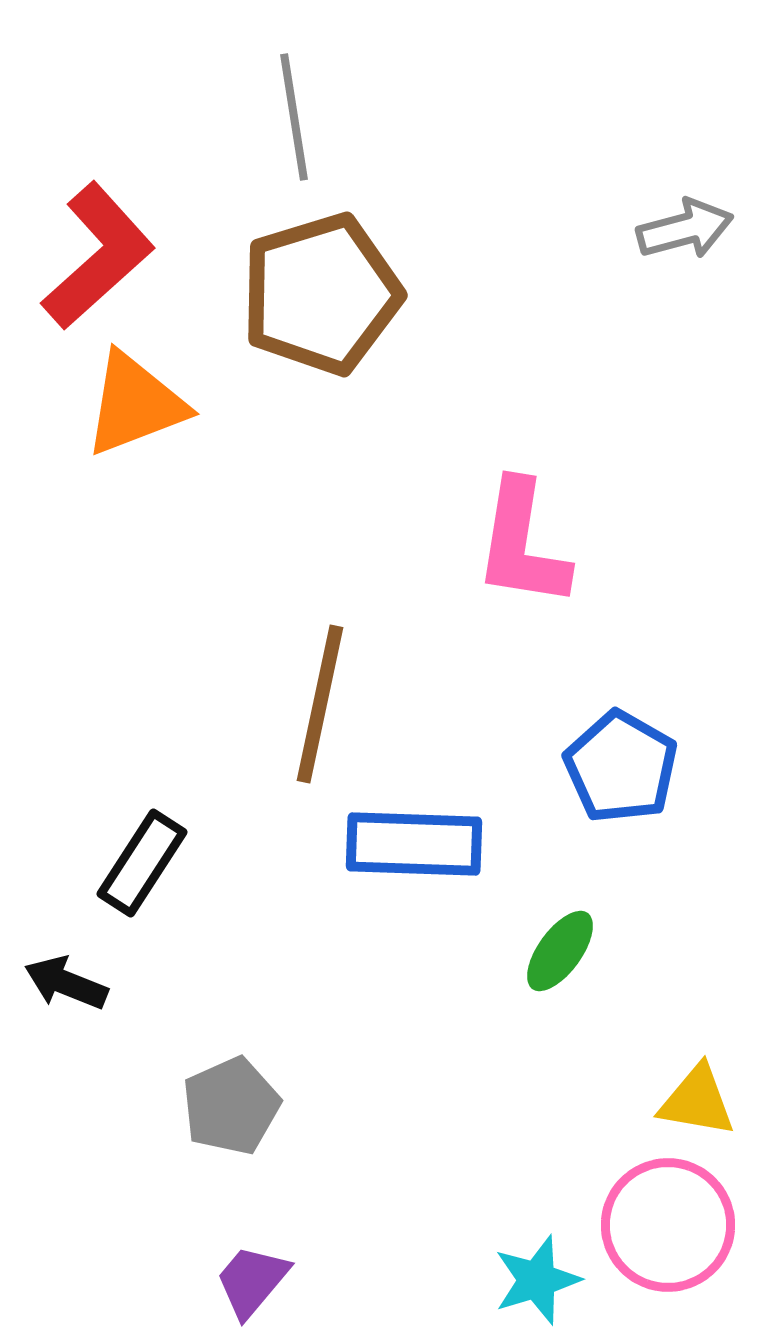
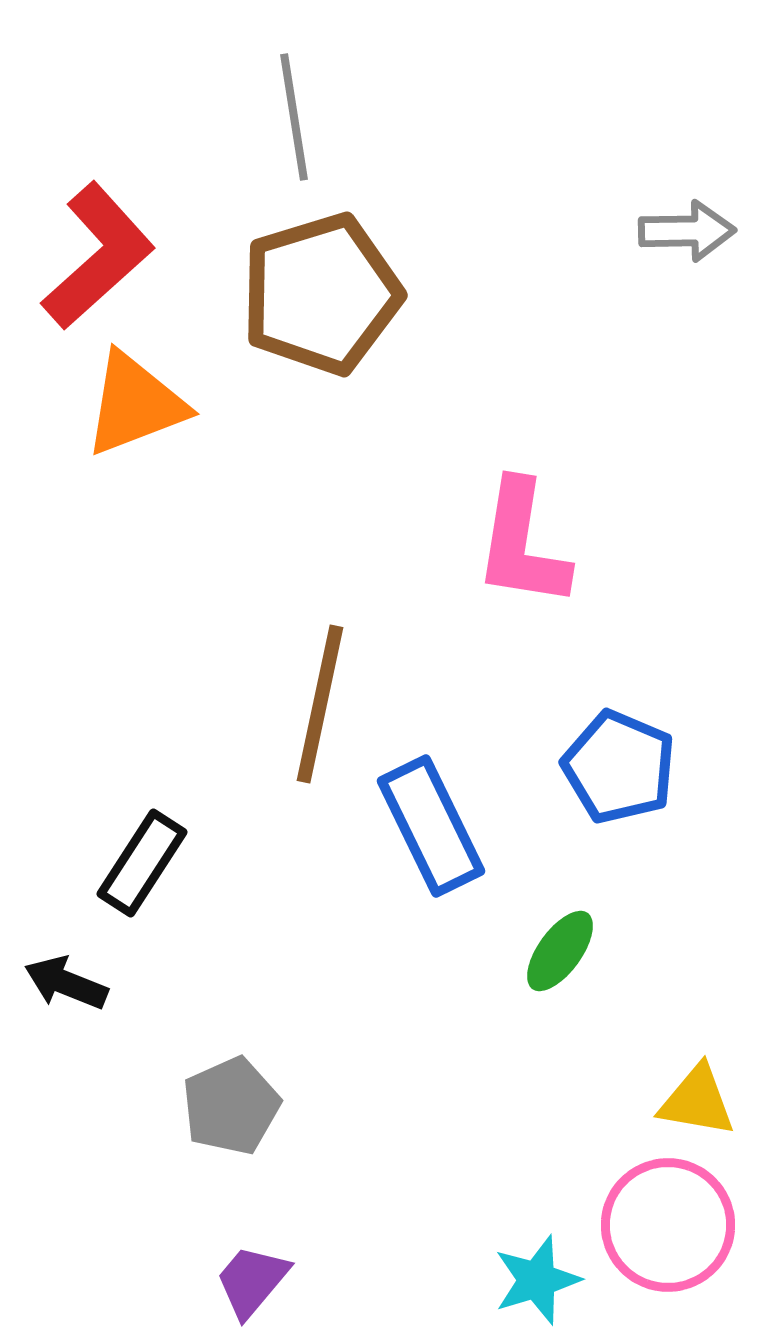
gray arrow: moved 2 px right, 2 px down; rotated 14 degrees clockwise
blue pentagon: moved 2 px left; rotated 7 degrees counterclockwise
blue rectangle: moved 17 px right, 18 px up; rotated 62 degrees clockwise
